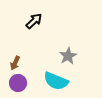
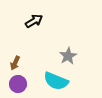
black arrow: rotated 12 degrees clockwise
purple circle: moved 1 px down
